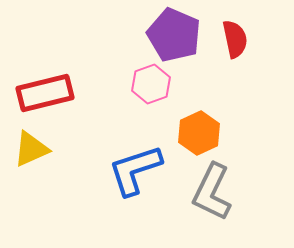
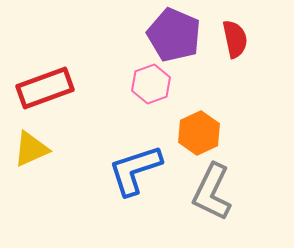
red rectangle: moved 5 px up; rotated 6 degrees counterclockwise
